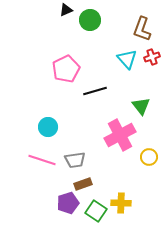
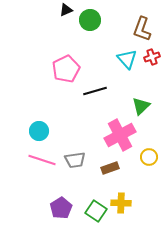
green triangle: rotated 24 degrees clockwise
cyan circle: moved 9 px left, 4 px down
brown rectangle: moved 27 px right, 16 px up
purple pentagon: moved 7 px left, 5 px down; rotated 15 degrees counterclockwise
